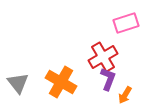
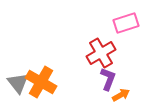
red cross: moved 2 px left, 4 px up
orange cross: moved 20 px left
orange arrow: moved 4 px left; rotated 150 degrees counterclockwise
